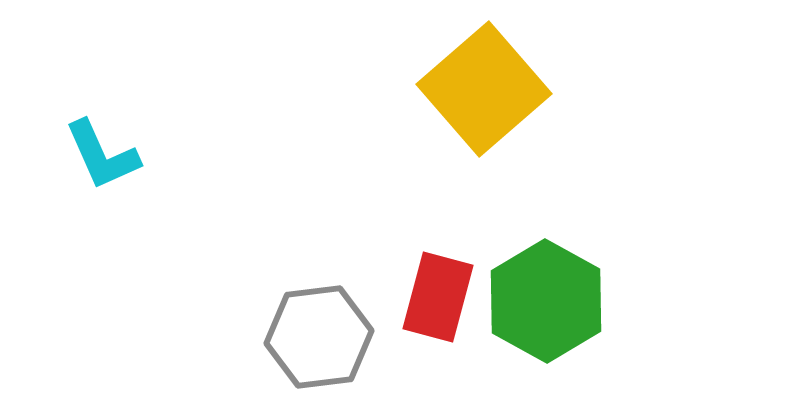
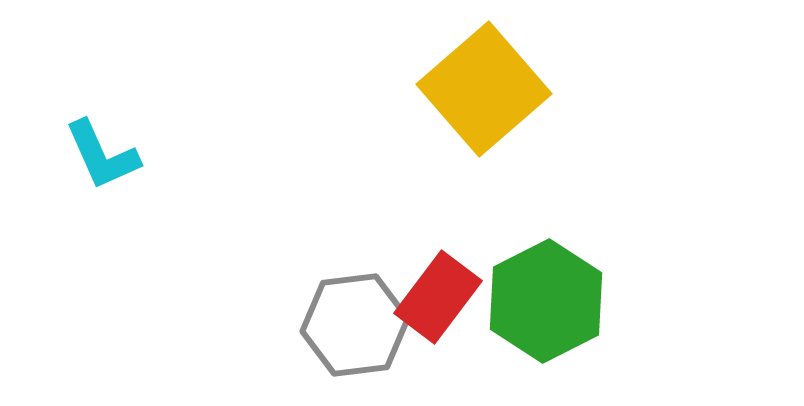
red rectangle: rotated 22 degrees clockwise
green hexagon: rotated 4 degrees clockwise
gray hexagon: moved 36 px right, 12 px up
